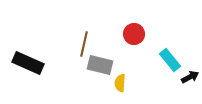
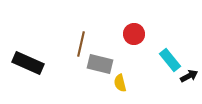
brown line: moved 3 px left
gray rectangle: moved 1 px up
black arrow: moved 1 px left, 1 px up
yellow semicircle: rotated 18 degrees counterclockwise
